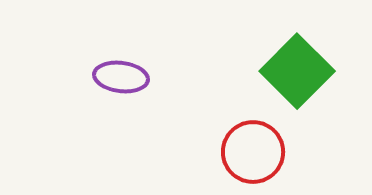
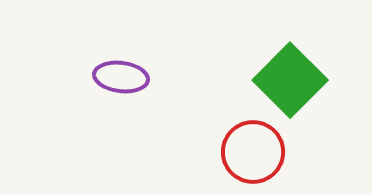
green square: moved 7 px left, 9 px down
